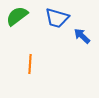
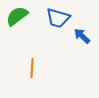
blue trapezoid: moved 1 px right
orange line: moved 2 px right, 4 px down
